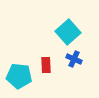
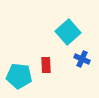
blue cross: moved 8 px right
